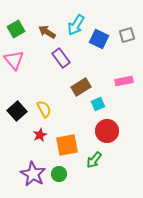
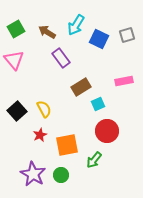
green circle: moved 2 px right, 1 px down
